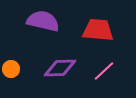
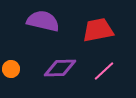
red trapezoid: rotated 16 degrees counterclockwise
